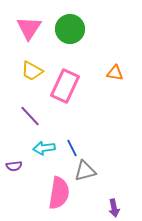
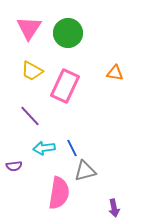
green circle: moved 2 px left, 4 px down
